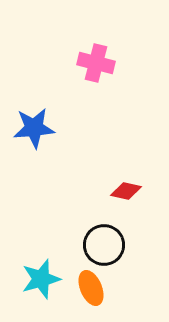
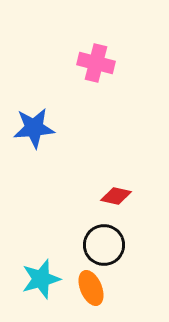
red diamond: moved 10 px left, 5 px down
